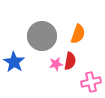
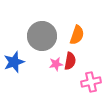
orange semicircle: moved 1 px left, 1 px down
blue star: rotated 20 degrees clockwise
